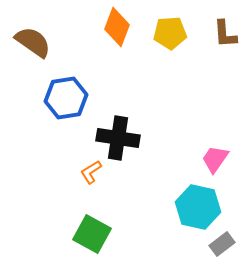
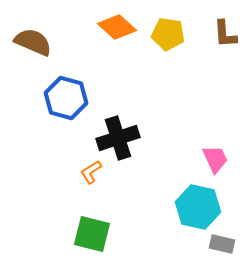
orange diamond: rotated 69 degrees counterclockwise
yellow pentagon: moved 2 px left, 1 px down; rotated 12 degrees clockwise
brown semicircle: rotated 12 degrees counterclockwise
blue hexagon: rotated 24 degrees clockwise
black cross: rotated 27 degrees counterclockwise
pink trapezoid: rotated 120 degrees clockwise
green square: rotated 15 degrees counterclockwise
gray rectangle: rotated 50 degrees clockwise
